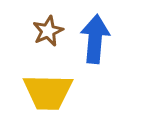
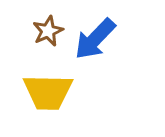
blue arrow: rotated 141 degrees counterclockwise
